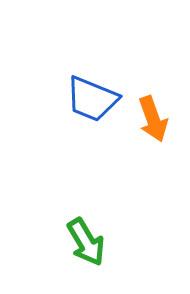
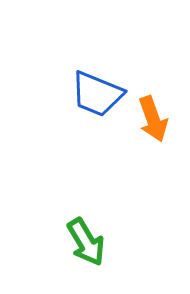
blue trapezoid: moved 5 px right, 5 px up
